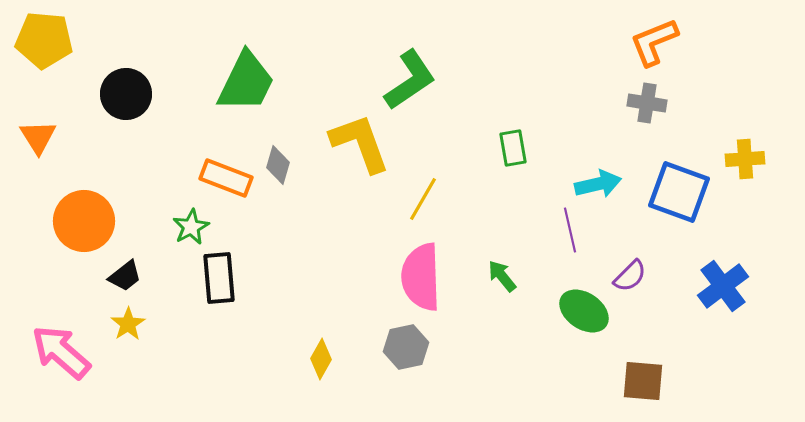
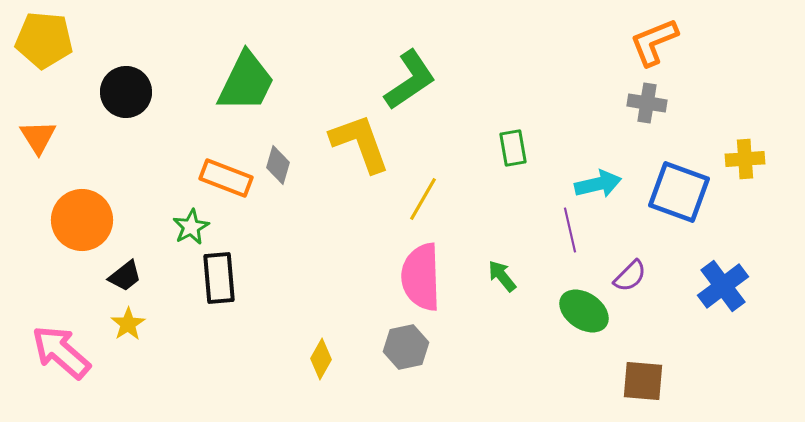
black circle: moved 2 px up
orange circle: moved 2 px left, 1 px up
